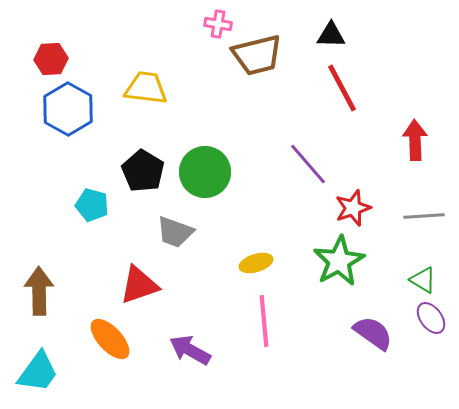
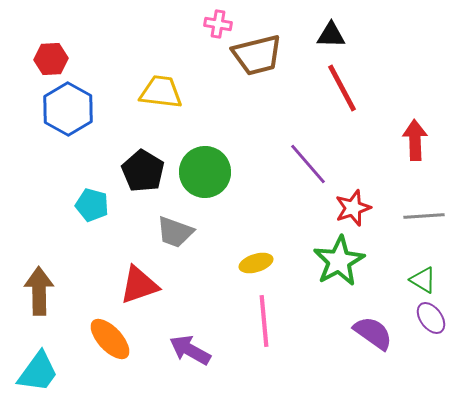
yellow trapezoid: moved 15 px right, 4 px down
